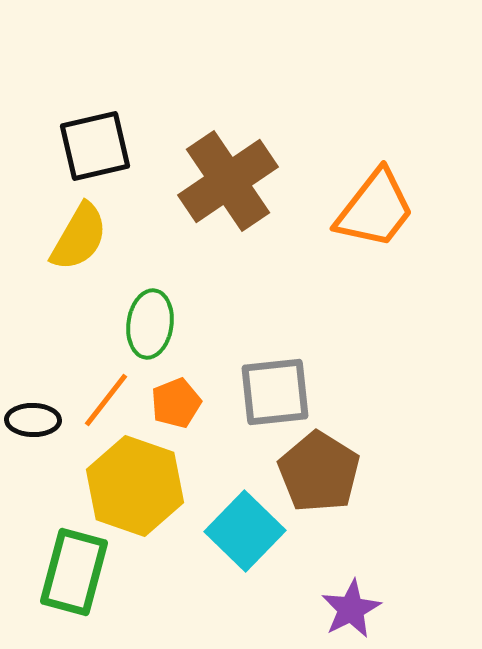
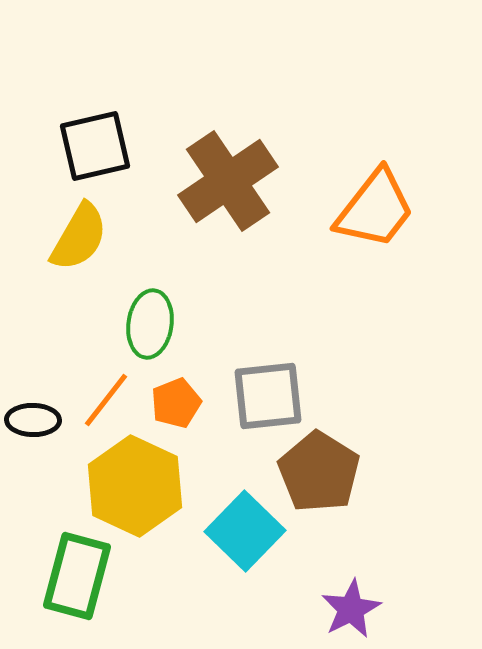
gray square: moved 7 px left, 4 px down
yellow hexagon: rotated 6 degrees clockwise
green rectangle: moved 3 px right, 4 px down
